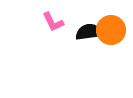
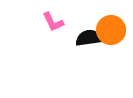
black semicircle: moved 6 px down
